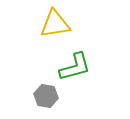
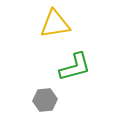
gray hexagon: moved 1 px left, 4 px down; rotated 15 degrees counterclockwise
